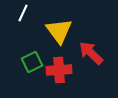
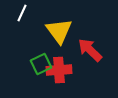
white line: moved 1 px left
red arrow: moved 1 px left, 3 px up
green square: moved 9 px right, 2 px down
